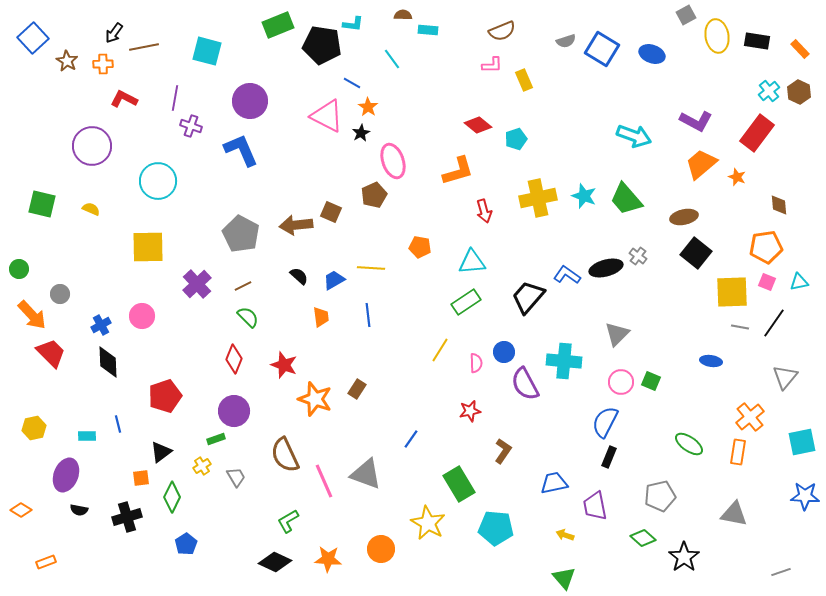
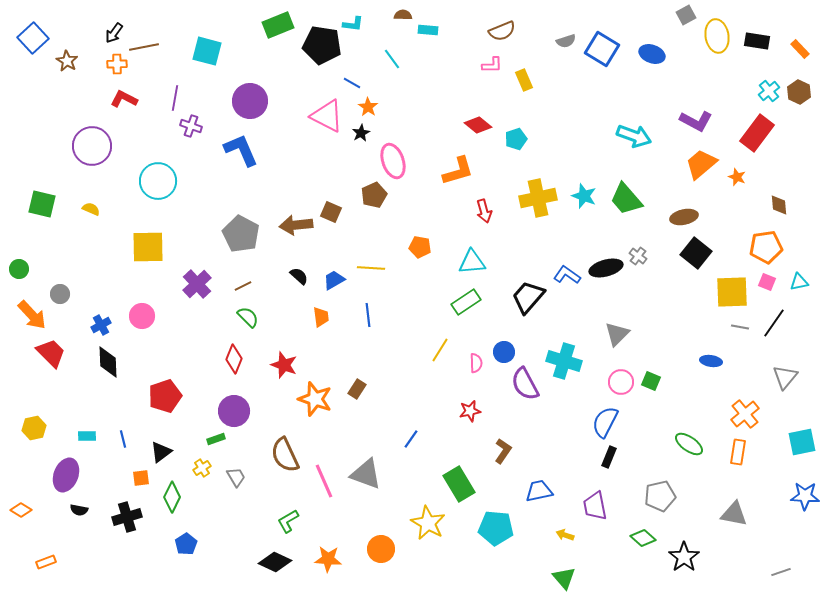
orange cross at (103, 64): moved 14 px right
cyan cross at (564, 361): rotated 12 degrees clockwise
orange cross at (750, 417): moved 5 px left, 3 px up
blue line at (118, 424): moved 5 px right, 15 px down
yellow cross at (202, 466): moved 2 px down
blue trapezoid at (554, 483): moved 15 px left, 8 px down
